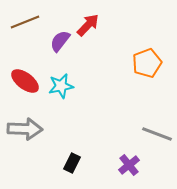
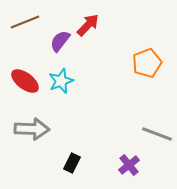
cyan star: moved 5 px up; rotated 10 degrees counterclockwise
gray arrow: moved 7 px right
